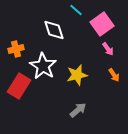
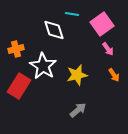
cyan line: moved 4 px left, 4 px down; rotated 32 degrees counterclockwise
